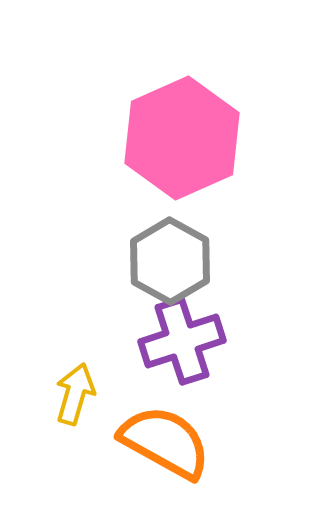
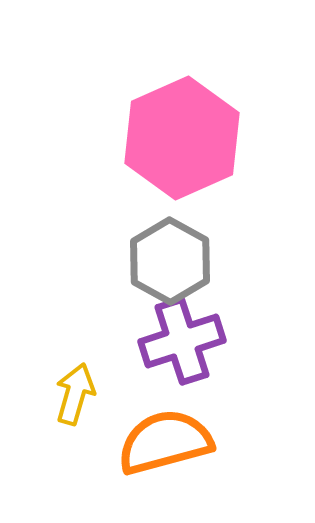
orange semicircle: rotated 44 degrees counterclockwise
